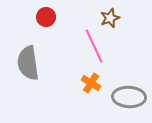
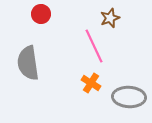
red circle: moved 5 px left, 3 px up
